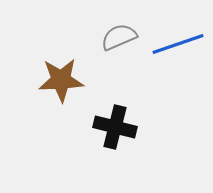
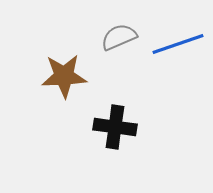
brown star: moved 3 px right, 4 px up
black cross: rotated 6 degrees counterclockwise
